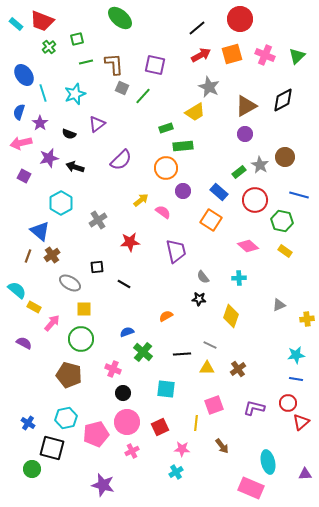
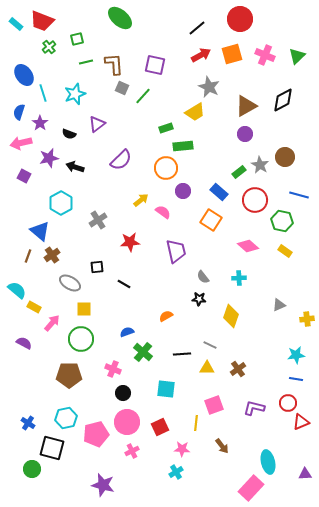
brown pentagon at (69, 375): rotated 15 degrees counterclockwise
red triangle at (301, 422): rotated 18 degrees clockwise
pink rectangle at (251, 488): rotated 70 degrees counterclockwise
